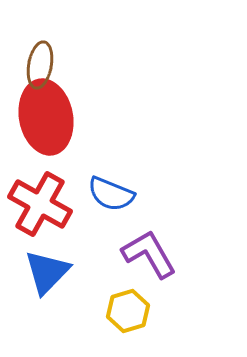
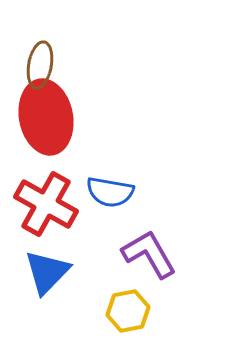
blue semicircle: moved 1 px left, 2 px up; rotated 12 degrees counterclockwise
red cross: moved 6 px right
yellow hexagon: rotated 6 degrees clockwise
